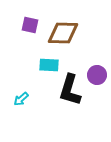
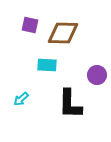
cyan rectangle: moved 2 px left
black L-shape: moved 14 px down; rotated 16 degrees counterclockwise
